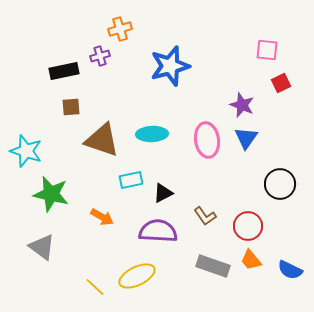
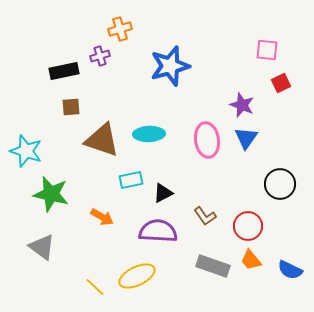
cyan ellipse: moved 3 px left
